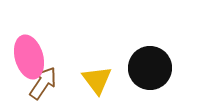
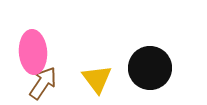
pink ellipse: moved 4 px right, 5 px up; rotated 12 degrees clockwise
yellow triangle: moved 1 px up
